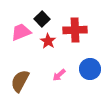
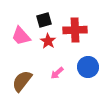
black square: moved 2 px right, 1 px down; rotated 28 degrees clockwise
pink trapezoid: moved 4 px down; rotated 110 degrees counterclockwise
blue circle: moved 2 px left, 2 px up
pink arrow: moved 2 px left, 2 px up
brown semicircle: moved 2 px right; rotated 10 degrees clockwise
